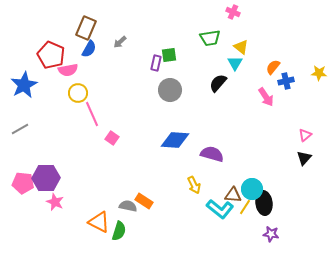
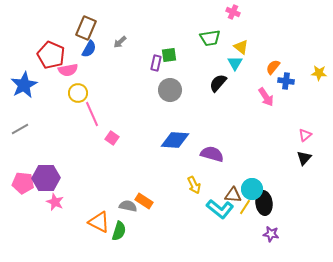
blue cross: rotated 21 degrees clockwise
